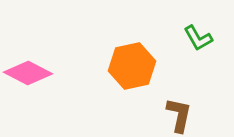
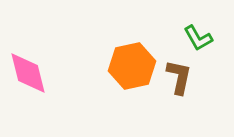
pink diamond: rotated 48 degrees clockwise
brown L-shape: moved 38 px up
